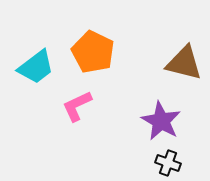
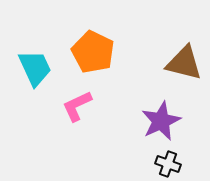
cyan trapezoid: moved 1 px left, 1 px down; rotated 78 degrees counterclockwise
purple star: rotated 18 degrees clockwise
black cross: moved 1 px down
